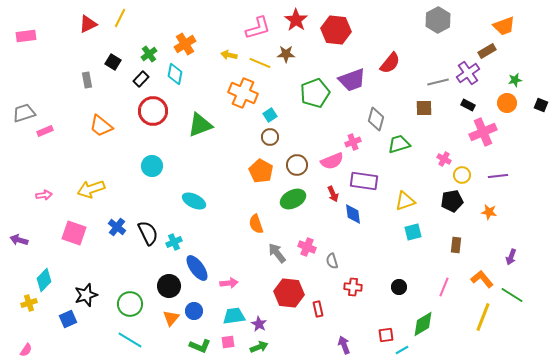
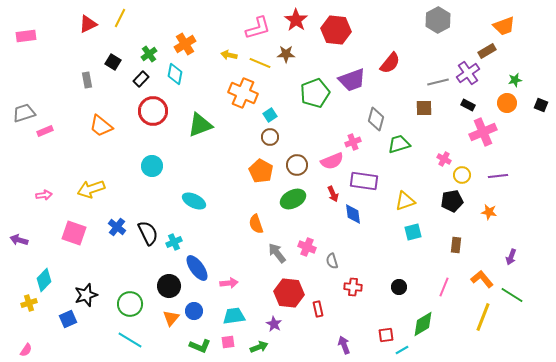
purple star at (259, 324): moved 15 px right
